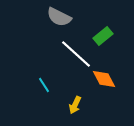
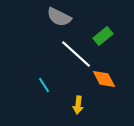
yellow arrow: moved 3 px right; rotated 18 degrees counterclockwise
